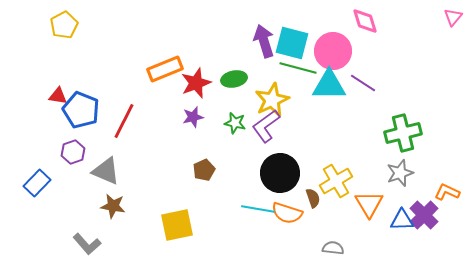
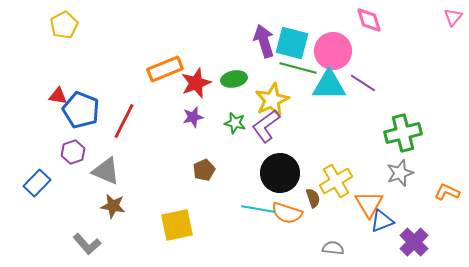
pink diamond: moved 4 px right, 1 px up
purple cross: moved 10 px left, 27 px down
blue triangle: moved 20 px left, 1 px down; rotated 20 degrees counterclockwise
